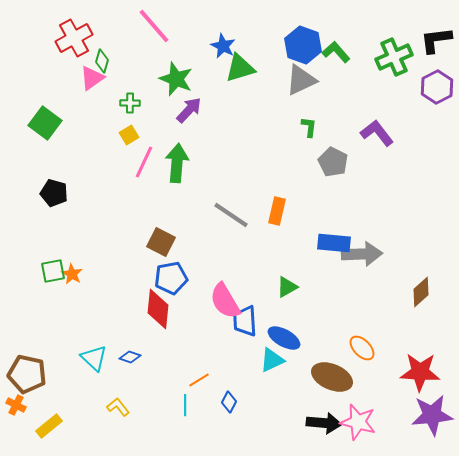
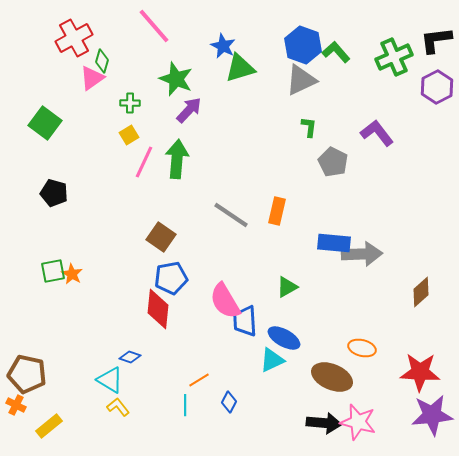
green arrow at (177, 163): moved 4 px up
brown square at (161, 242): moved 5 px up; rotated 8 degrees clockwise
orange ellipse at (362, 348): rotated 32 degrees counterclockwise
cyan triangle at (94, 358): moved 16 px right, 22 px down; rotated 12 degrees counterclockwise
